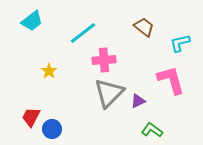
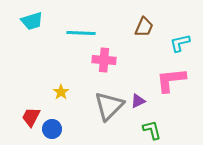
cyan trapezoid: rotated 20 degrees clockwise
brown trapezoid: rotated 75 degrees clockwise
cyan line: moved 2 px left; rotated 40 degrees clockwise
pink cross: rotated 10 degrees clockwise
yellow star: moved 12 px right, 21 px down
pink L-shape: rotated 80 degrees counterclockwise
gray triangle: moved 13 px down
green L-shape: rotated 40 degrees clockwise
